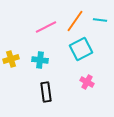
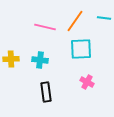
cyan line: moved 4 px right, 2 px up
pink line: moved 1 px left; rotated 40 degrees clockwise
cyan square: rotated 25 degrees clockwise
yellow cross: rotated 14 degrees clockwise
